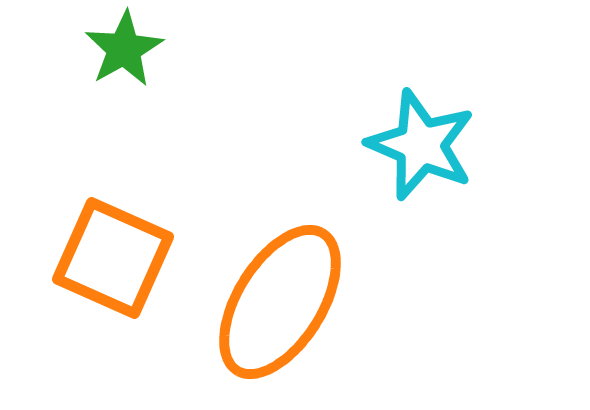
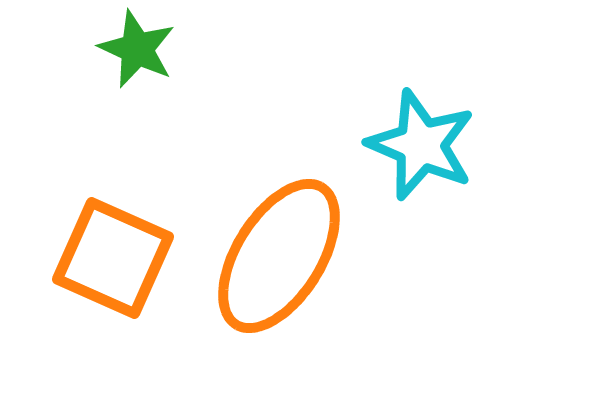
green star: moved 13 px right; rotated 18 degrees counterclockwise
orange ellipse: moved 1 px left, 46 px up
